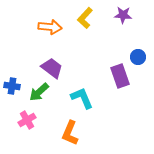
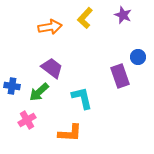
purple star: rotated 18 degrees clockwise
orange arrow: rotated 15 degrees counterclockwise
cyan L-shape: rotated 10 degrees clockwise
orange L-shape: rotated 110 degrees counterclockwise
